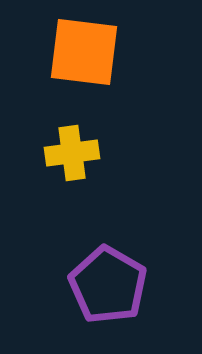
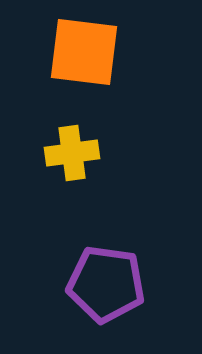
purple pentagon: moved 2 px left, 1 px up; rotated 22 degrees counterclockwise
